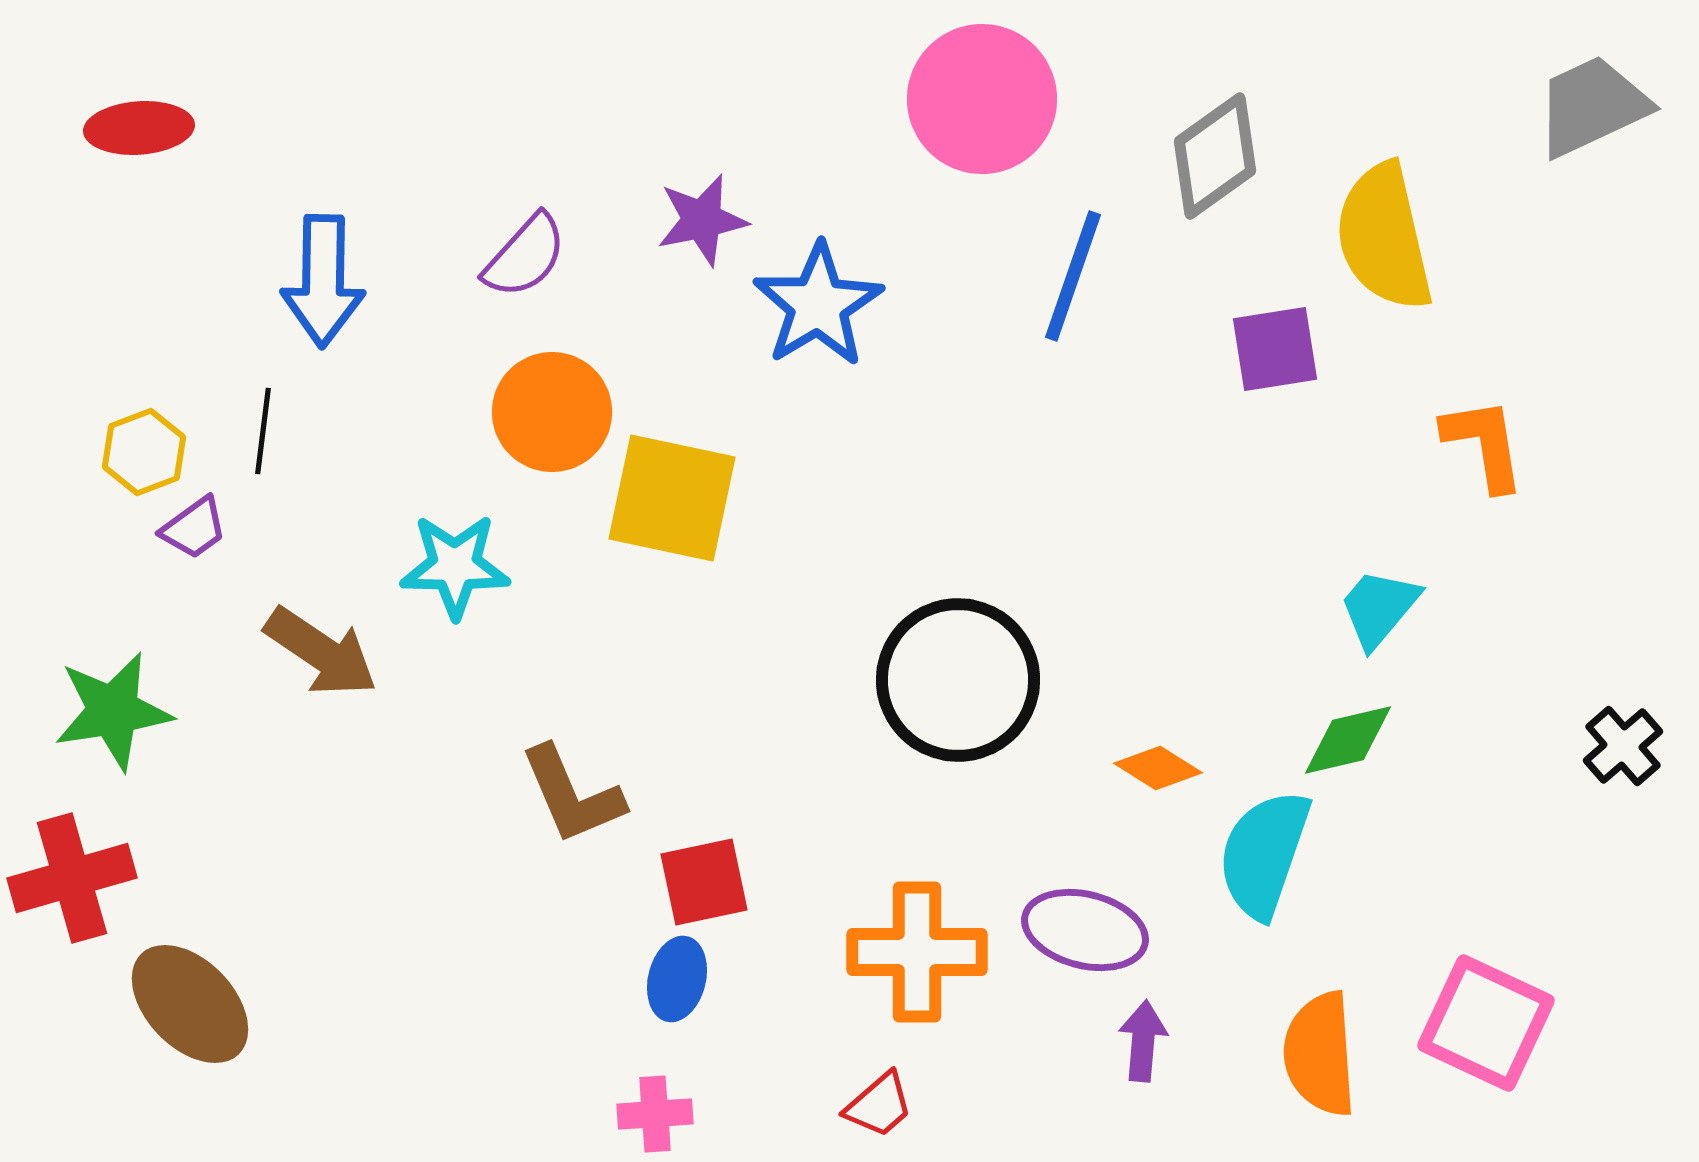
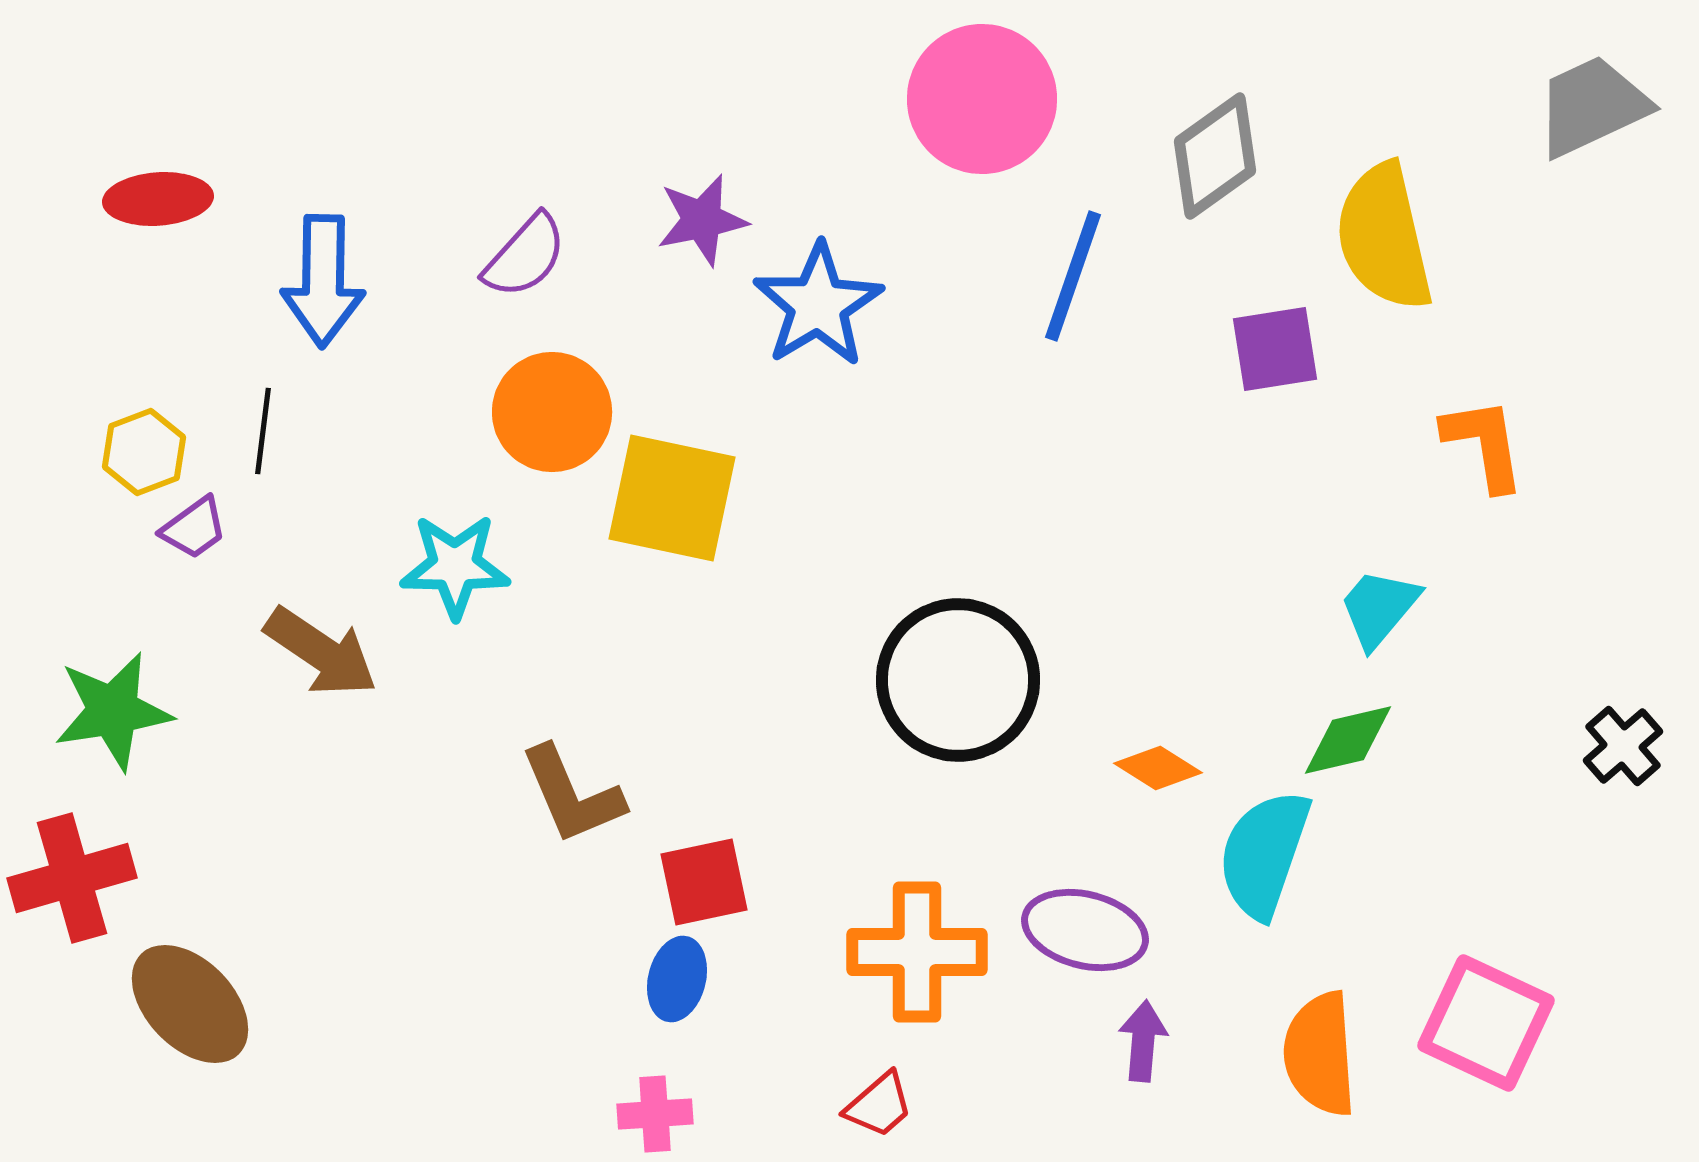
red ellipse: moved 19 px right, 71 px down
